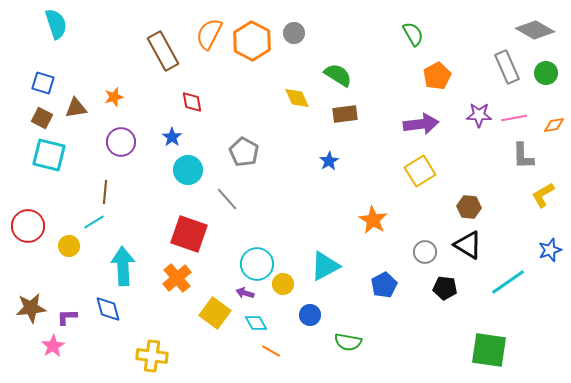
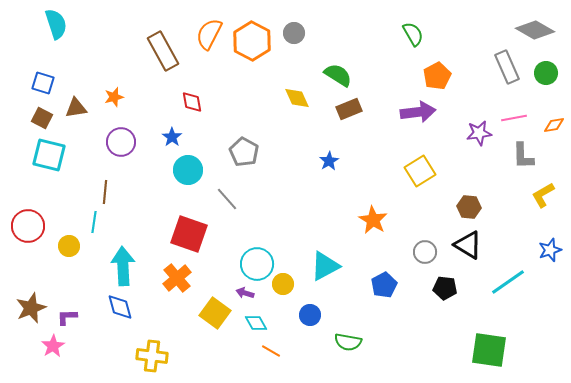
brown rectangle at (345, 114): moved 4 px right, 5 px up; rotated 15 degrees counterclockwise
purple star at (479, 115): moved 18 px down; rotated 10 degrees counterclockwise
purple arrow at (421, 124): moved 3 px left, 12 px up
cyan line at (94, 222): rotated 50 degrees counterclockwise
brown star at (31, 308): rotated 16 degrees counterclockwise
blue diamond at (108, 309): moved 12 px right, 2 px up
